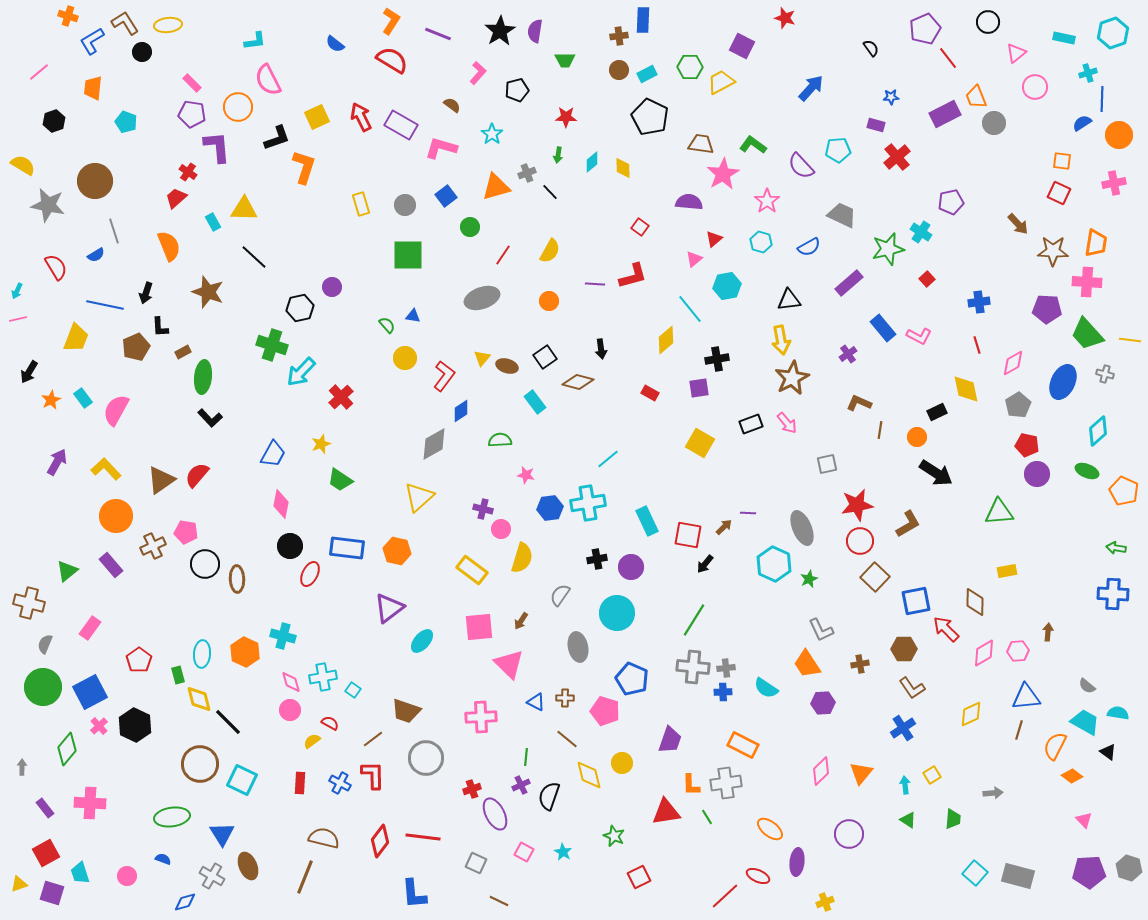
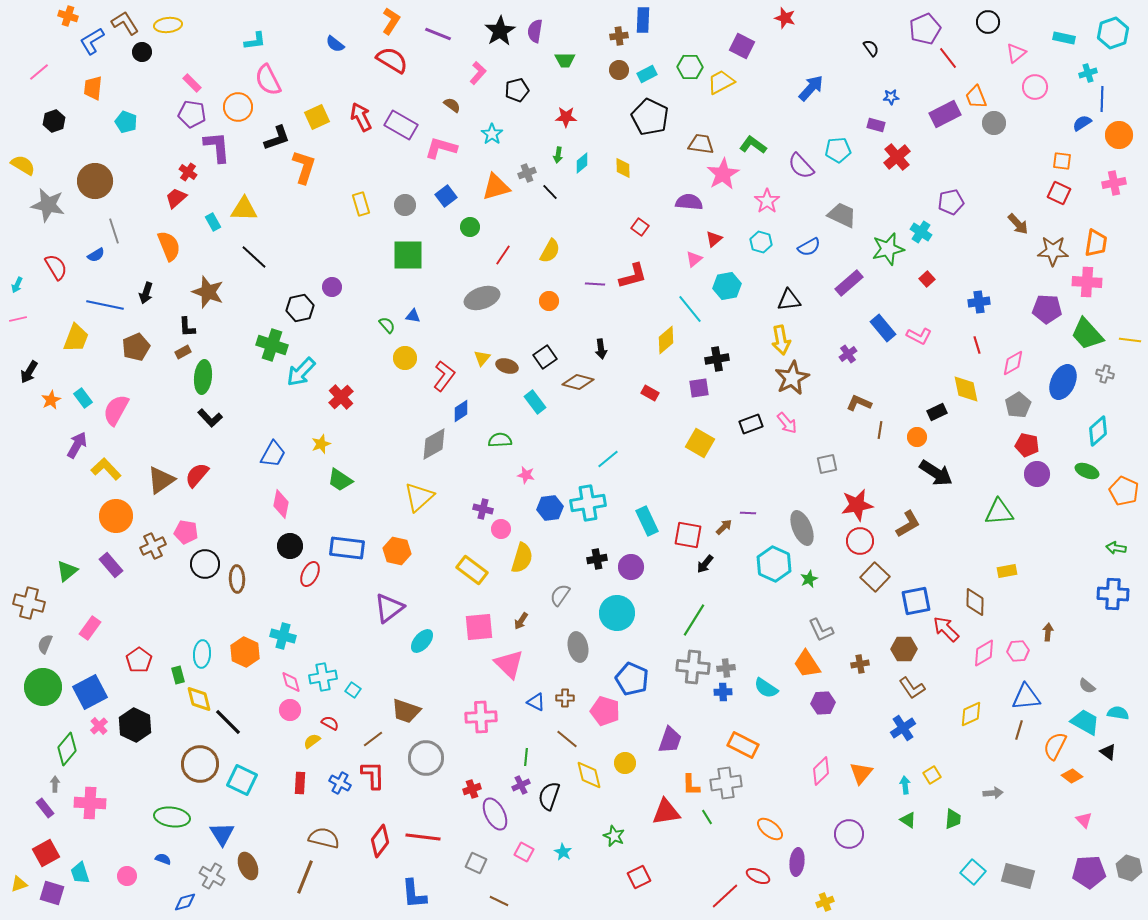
cyan diamond at (592, 162): moved 10 px left, 1 px down
cyan arrow at (17, 291): moved 6 px up
black L-shape at (160, 327): moved 27 px right
purple arrow at (57, 462): moved 20 px right, 17 px up
yellow circle at (622, 763): moved 3 px right
gray arrow at (22, 767): moved 33 px right, 17 px down
green ellipse at (172, 817): rotated 16 degrees clockwise
cyan square at (975, 873): moved 2 px left, 1 px up
